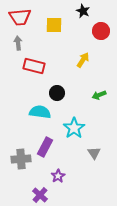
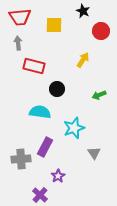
black circle: moved 4 px up
cyan star: rotated 15 degrees clockwise
